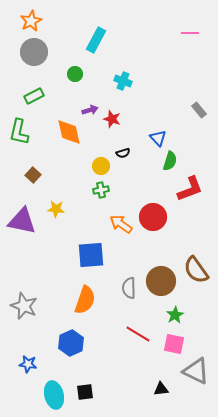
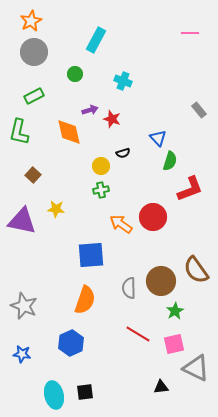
green star: moved 4 px up
pink square: rotated 25 degrees counterclockwise
blue star: moved 6 px left, 10 px up
gray triangle: moved 3 px up
black triangle: moved 2 px up
